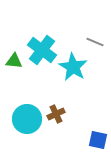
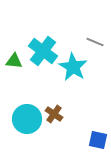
cyan cross: moved 1 px right, 1 px down
brown cross: moved 2 px left; rotated 30 degrees counterclockwise
